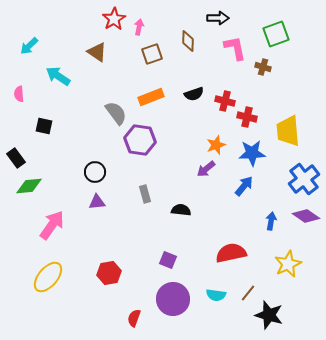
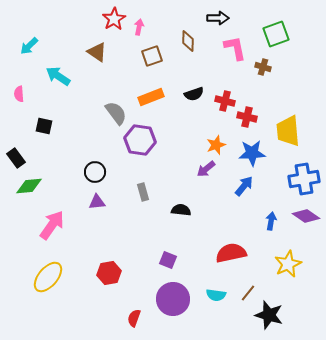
brown square at (152, 54): moved 2 px down
blue cross at (304, 179): rotated 28 degrees clockwise
gray rectangle at (145, 194): moved 2 px left, 2 px up
